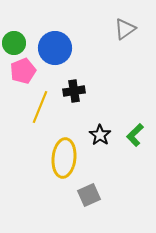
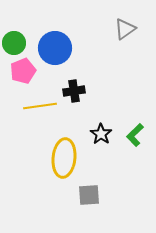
yellow line: moved 1 px up; rotated 60 degrees clockwise
black star: moved 1 px right, 1 px up
gray square: rotated 20 degrees clockwise
